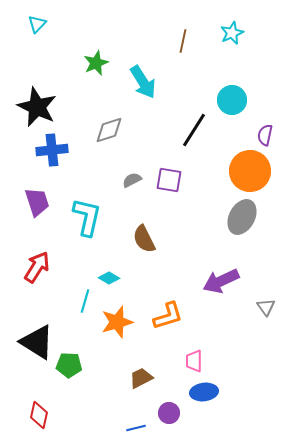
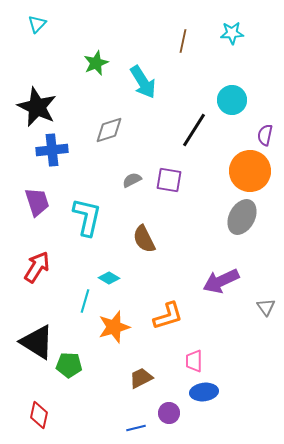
cyan star: rotated 20 degrees clockwise
orange star: moved 3 px left, 5 px down
